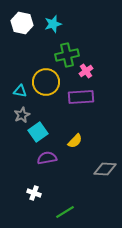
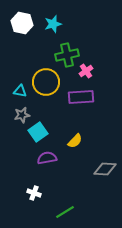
gray star: rotated 14 degrees clockwise
